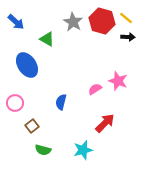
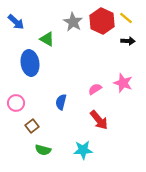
red hexagon: rotated 10 degrees clockwise
black arrow: moved 4 px down
blue ellipse: moved 3 px right, 2 px up; rotated 25 degrees clockwise
pink star: moved 5 px right, 2 px down
pink circle: moved 1 px right
red arrow: moved 6 px left, 3 px up; rotated 95 degrees clockwise
cyan star: rotated 12 degrees clockwise
